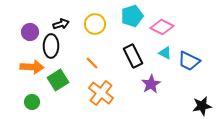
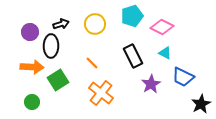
blue trapezoid: moved 6 px left, 16 px down
black star: moved 1 px left, 2 px up; rotated 18 degrees counterclockwise
